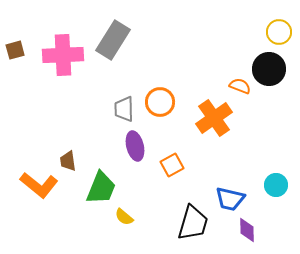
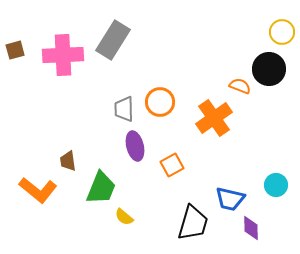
yellow circle: moved 3 px right
orange L-shape: moved 1 px left, 5 px down
purple diamond: moved 4 px right, 2 px up
